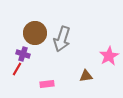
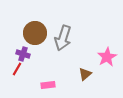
gray arrow: moved 1 px right, 1 px up
pink star: moved 2 px left, 1 px down
brown triangle: moved 1 px left, 2 px up; rotated 32 degrees counterclockwise
pink rectangle: moved 1 px right, 1 px down
